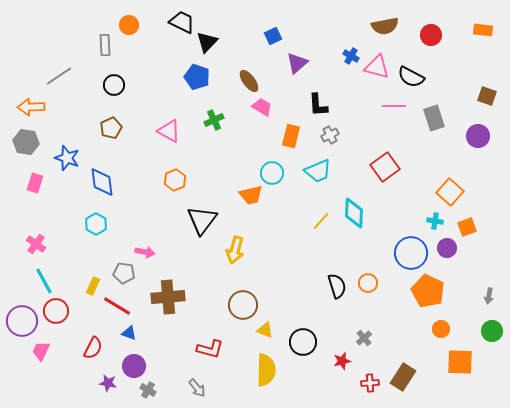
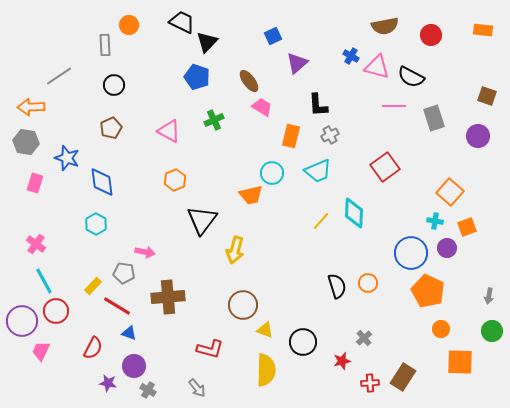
yellow rectangle at (93, 286): rotated 18 degrees clockwise
